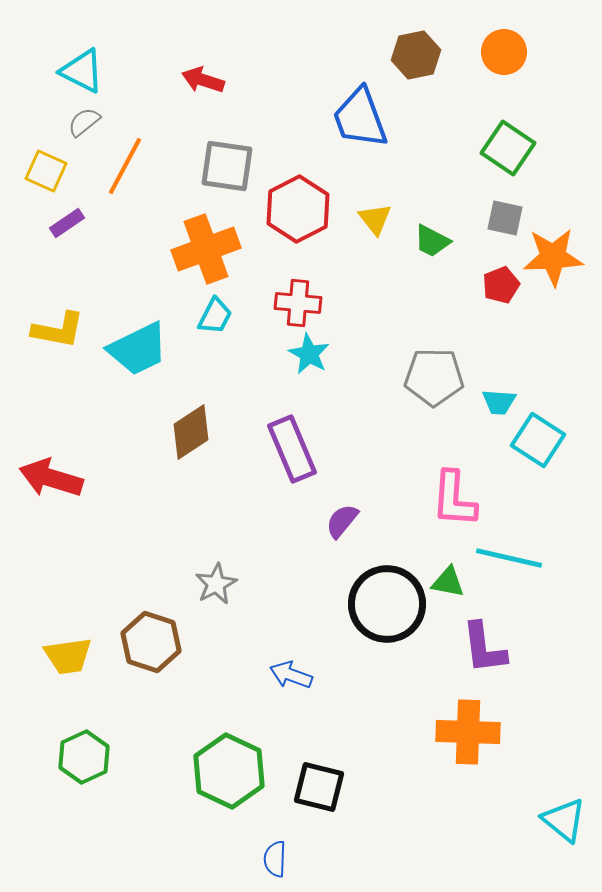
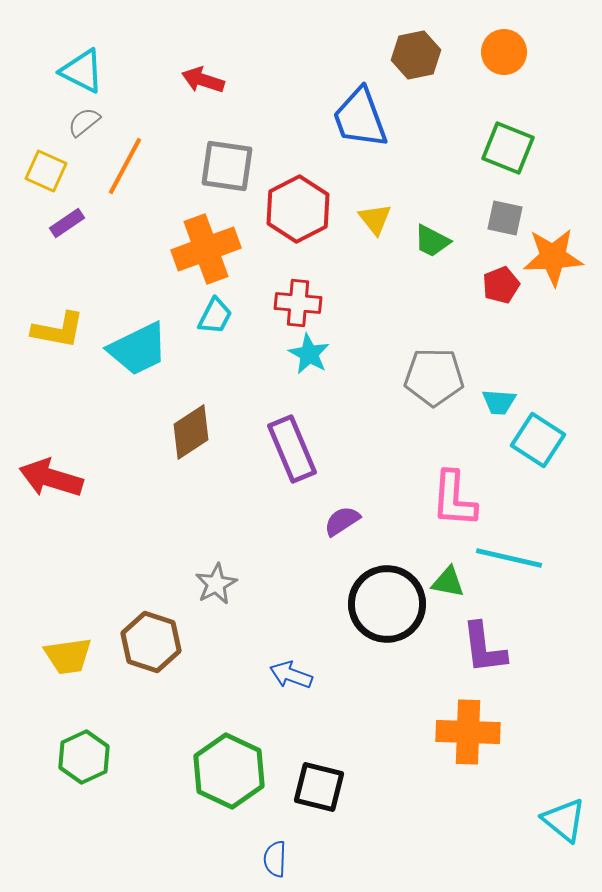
green square at (508, 148): rotated 12 degrees counterclockwise
purple semicircle at (342, 521): rotated 18 degrees clockwise
